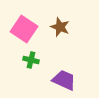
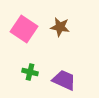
brown star: rotated 12 degrees counterclockwise
green cross: moved 1 px left, 12 px down
